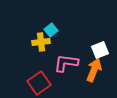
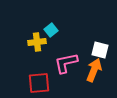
yellow cross: moved 4 px left
white square: rotated 36 degrees clockwise
pink L-shape: rotated 20 degrees counterclockwise
red square: rotated 30 degrees clockwise
